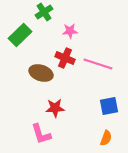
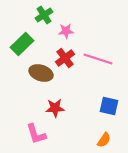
green cross: moved 3 px down
pink star: moved 4 px left
green rectangle: moved 2 px right, 9 px down
red cross: rotated 30 degrees clockwise
pink line: moved 5 px up
blue square: rotated 24 degrees clockwise
pink L-shape: moved 5 px left
orange semicircle: moved 2 px left, 2 px down; rotated 14 degrees clockwise
